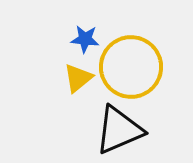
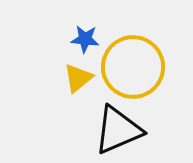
yellow circle: moved 2 px right
black triangle: moved 1 px left
